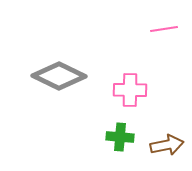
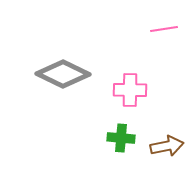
gray diamond: moved 4 px right, 2 px up
green cross: moved 1 px right, 1 px down
brown arrow: moved 1 px down
